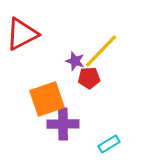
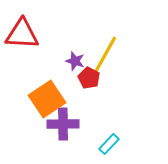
red triangle: rotated 30 degrees clockwise
yellow line: moved 4 px right, 4 px down; rotated 15 degrees counterclockwise
red pentagon: rotated 30 degrees clockwise
orange square: rotated 15 degrees counterclockwise
cyan rectangle: rotated 15 degrees counterclockwise
